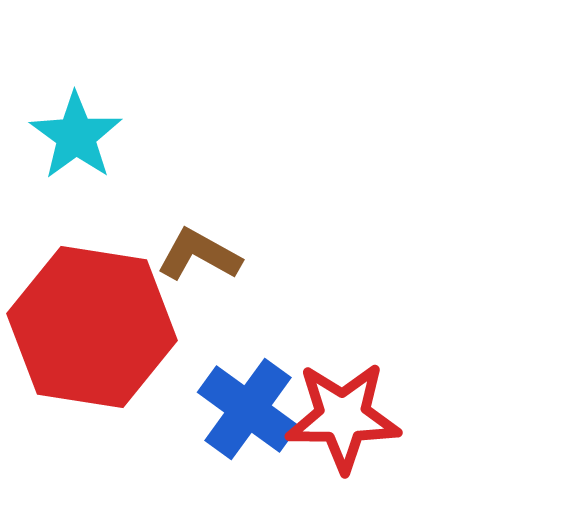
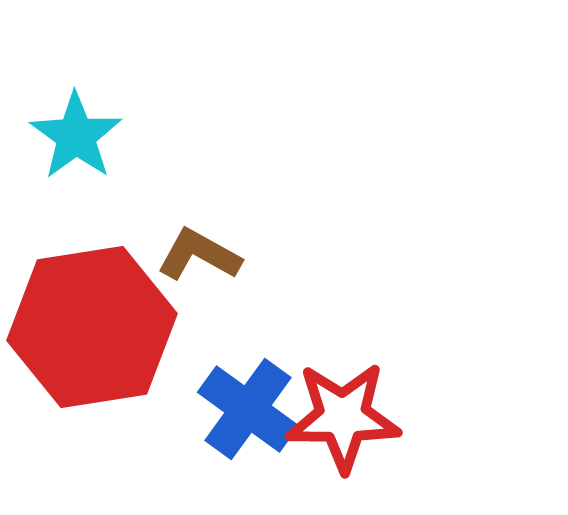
red hexagon: rotated 18 degrees counterclockwise
